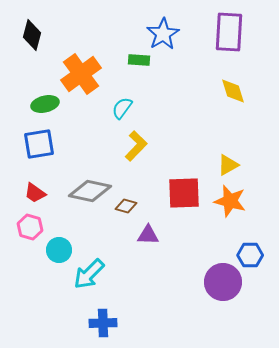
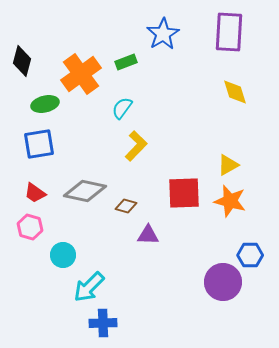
black diamond: moved 10 px left, 26 px down
green rectangle: moved 13 px left, 2 px down; rotated 25 degrees counterclockwise
yellow diamond: moved 2 px right, 1 px down
gray diamond: moved 5 px left
cyan circle: moved 4 px right, 5 px down
cyan arrow: moved 13 px down
